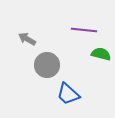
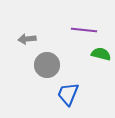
gray arrow: rotated 36 degrees counterclockwise
blue trapezoid: rotated 70 degrees clockwise
